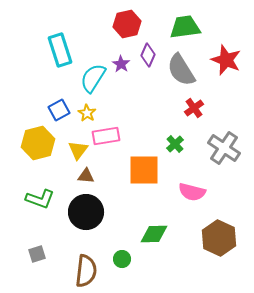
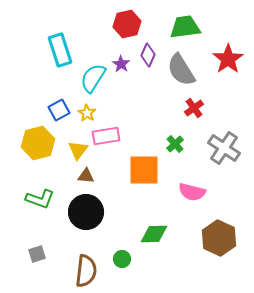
red star: moved 2 px right, 1 px up; rotated 16 degrees clockwise
